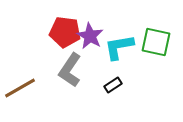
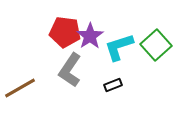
purple star: rotated 8 degrees clockwise
green square: moved 3 px down; rotated 36 degrees clockwise
cyan L-shape: rotated 8 degrees counterclockwise
black rectangle: rotated 12 degrees clockwise
